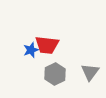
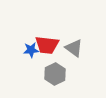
blue star: rotated 14 degrees clockwise
gray triangle: moved 16 px left, 24 px up; rotated 30 degrees counterclockwise
